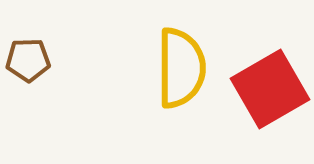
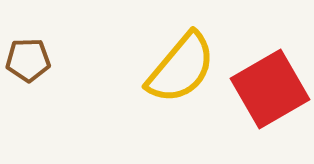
yellow semicircle: rotated 40 degrees clockwise
